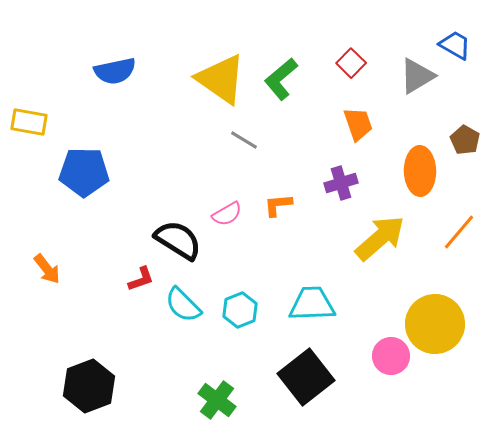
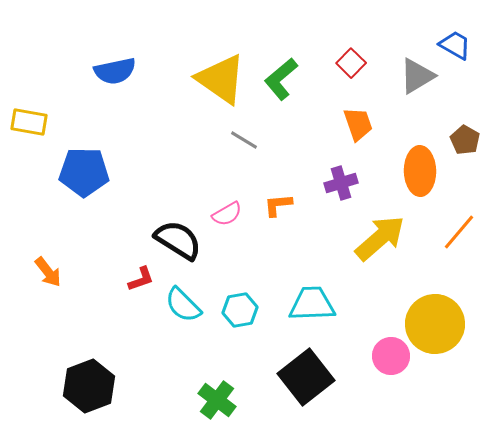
orange arrow: moved 1 px right, 3 px down
cyan hexagon: rotated 12 degrees clockwise
